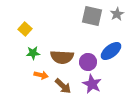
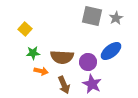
gray star: moved 1 px left, 4 px down
orange arrow: moved 4 px up
brown arrow: moved 1 px right, 1 px up; rotated 24 degrees clockwise
